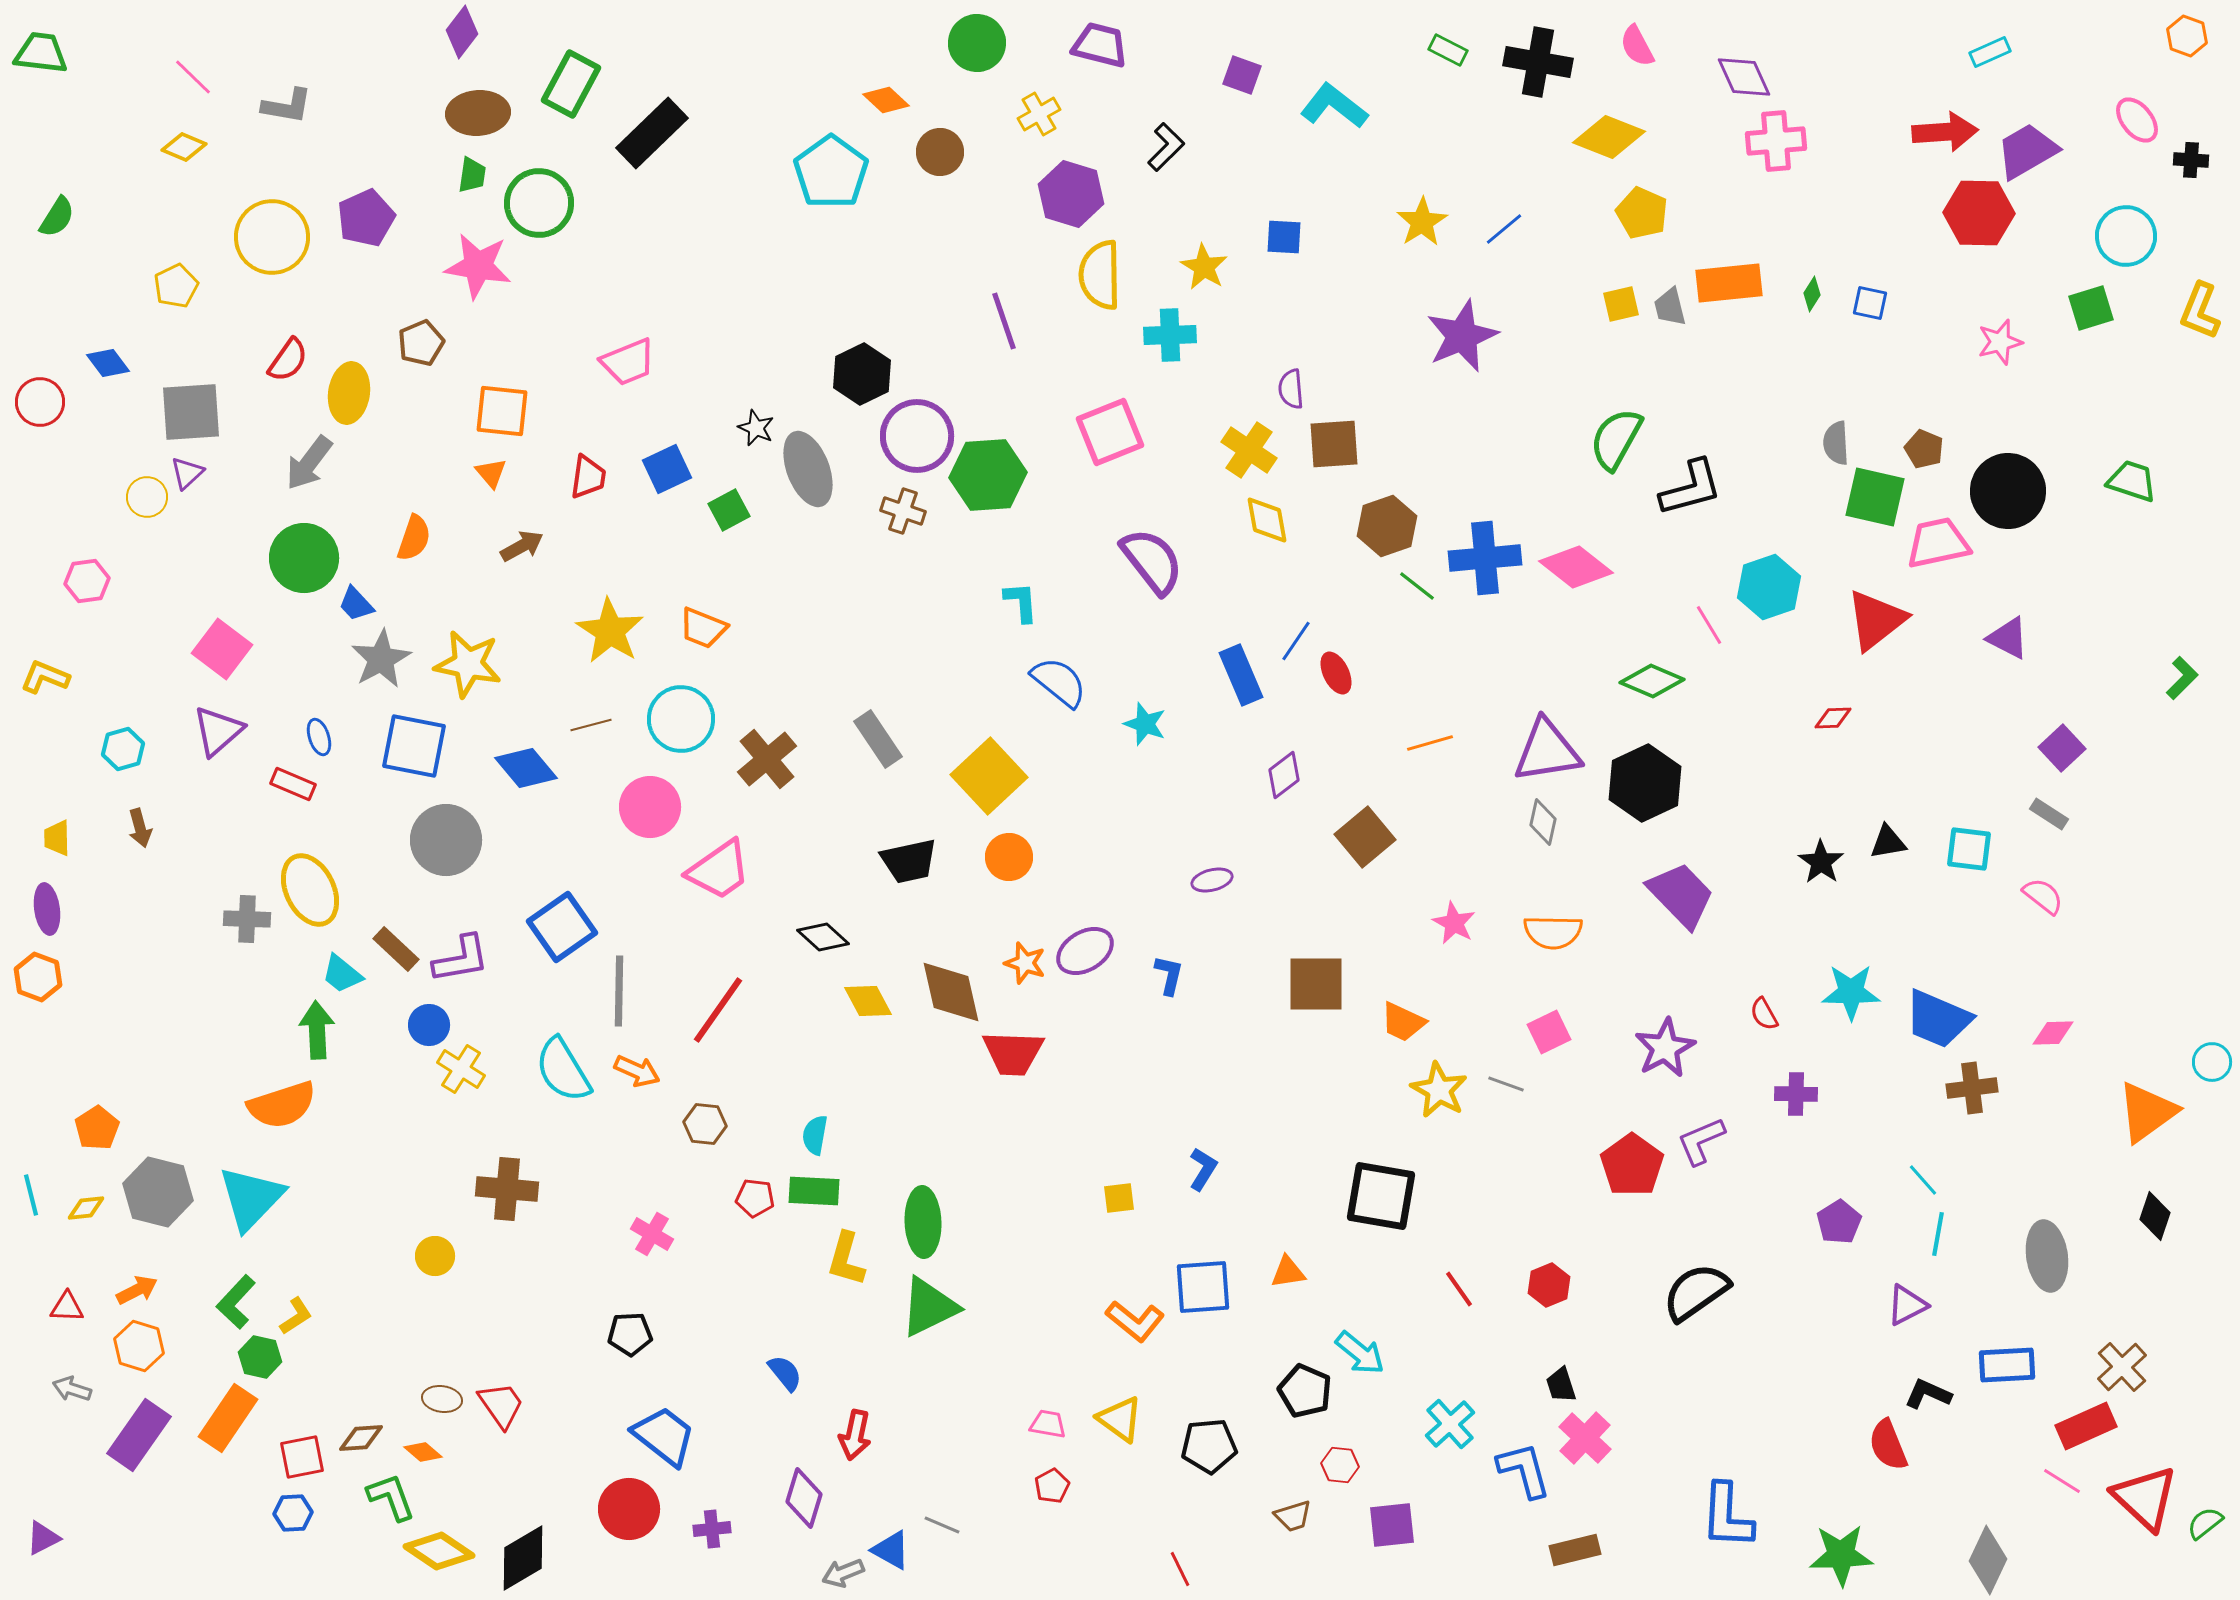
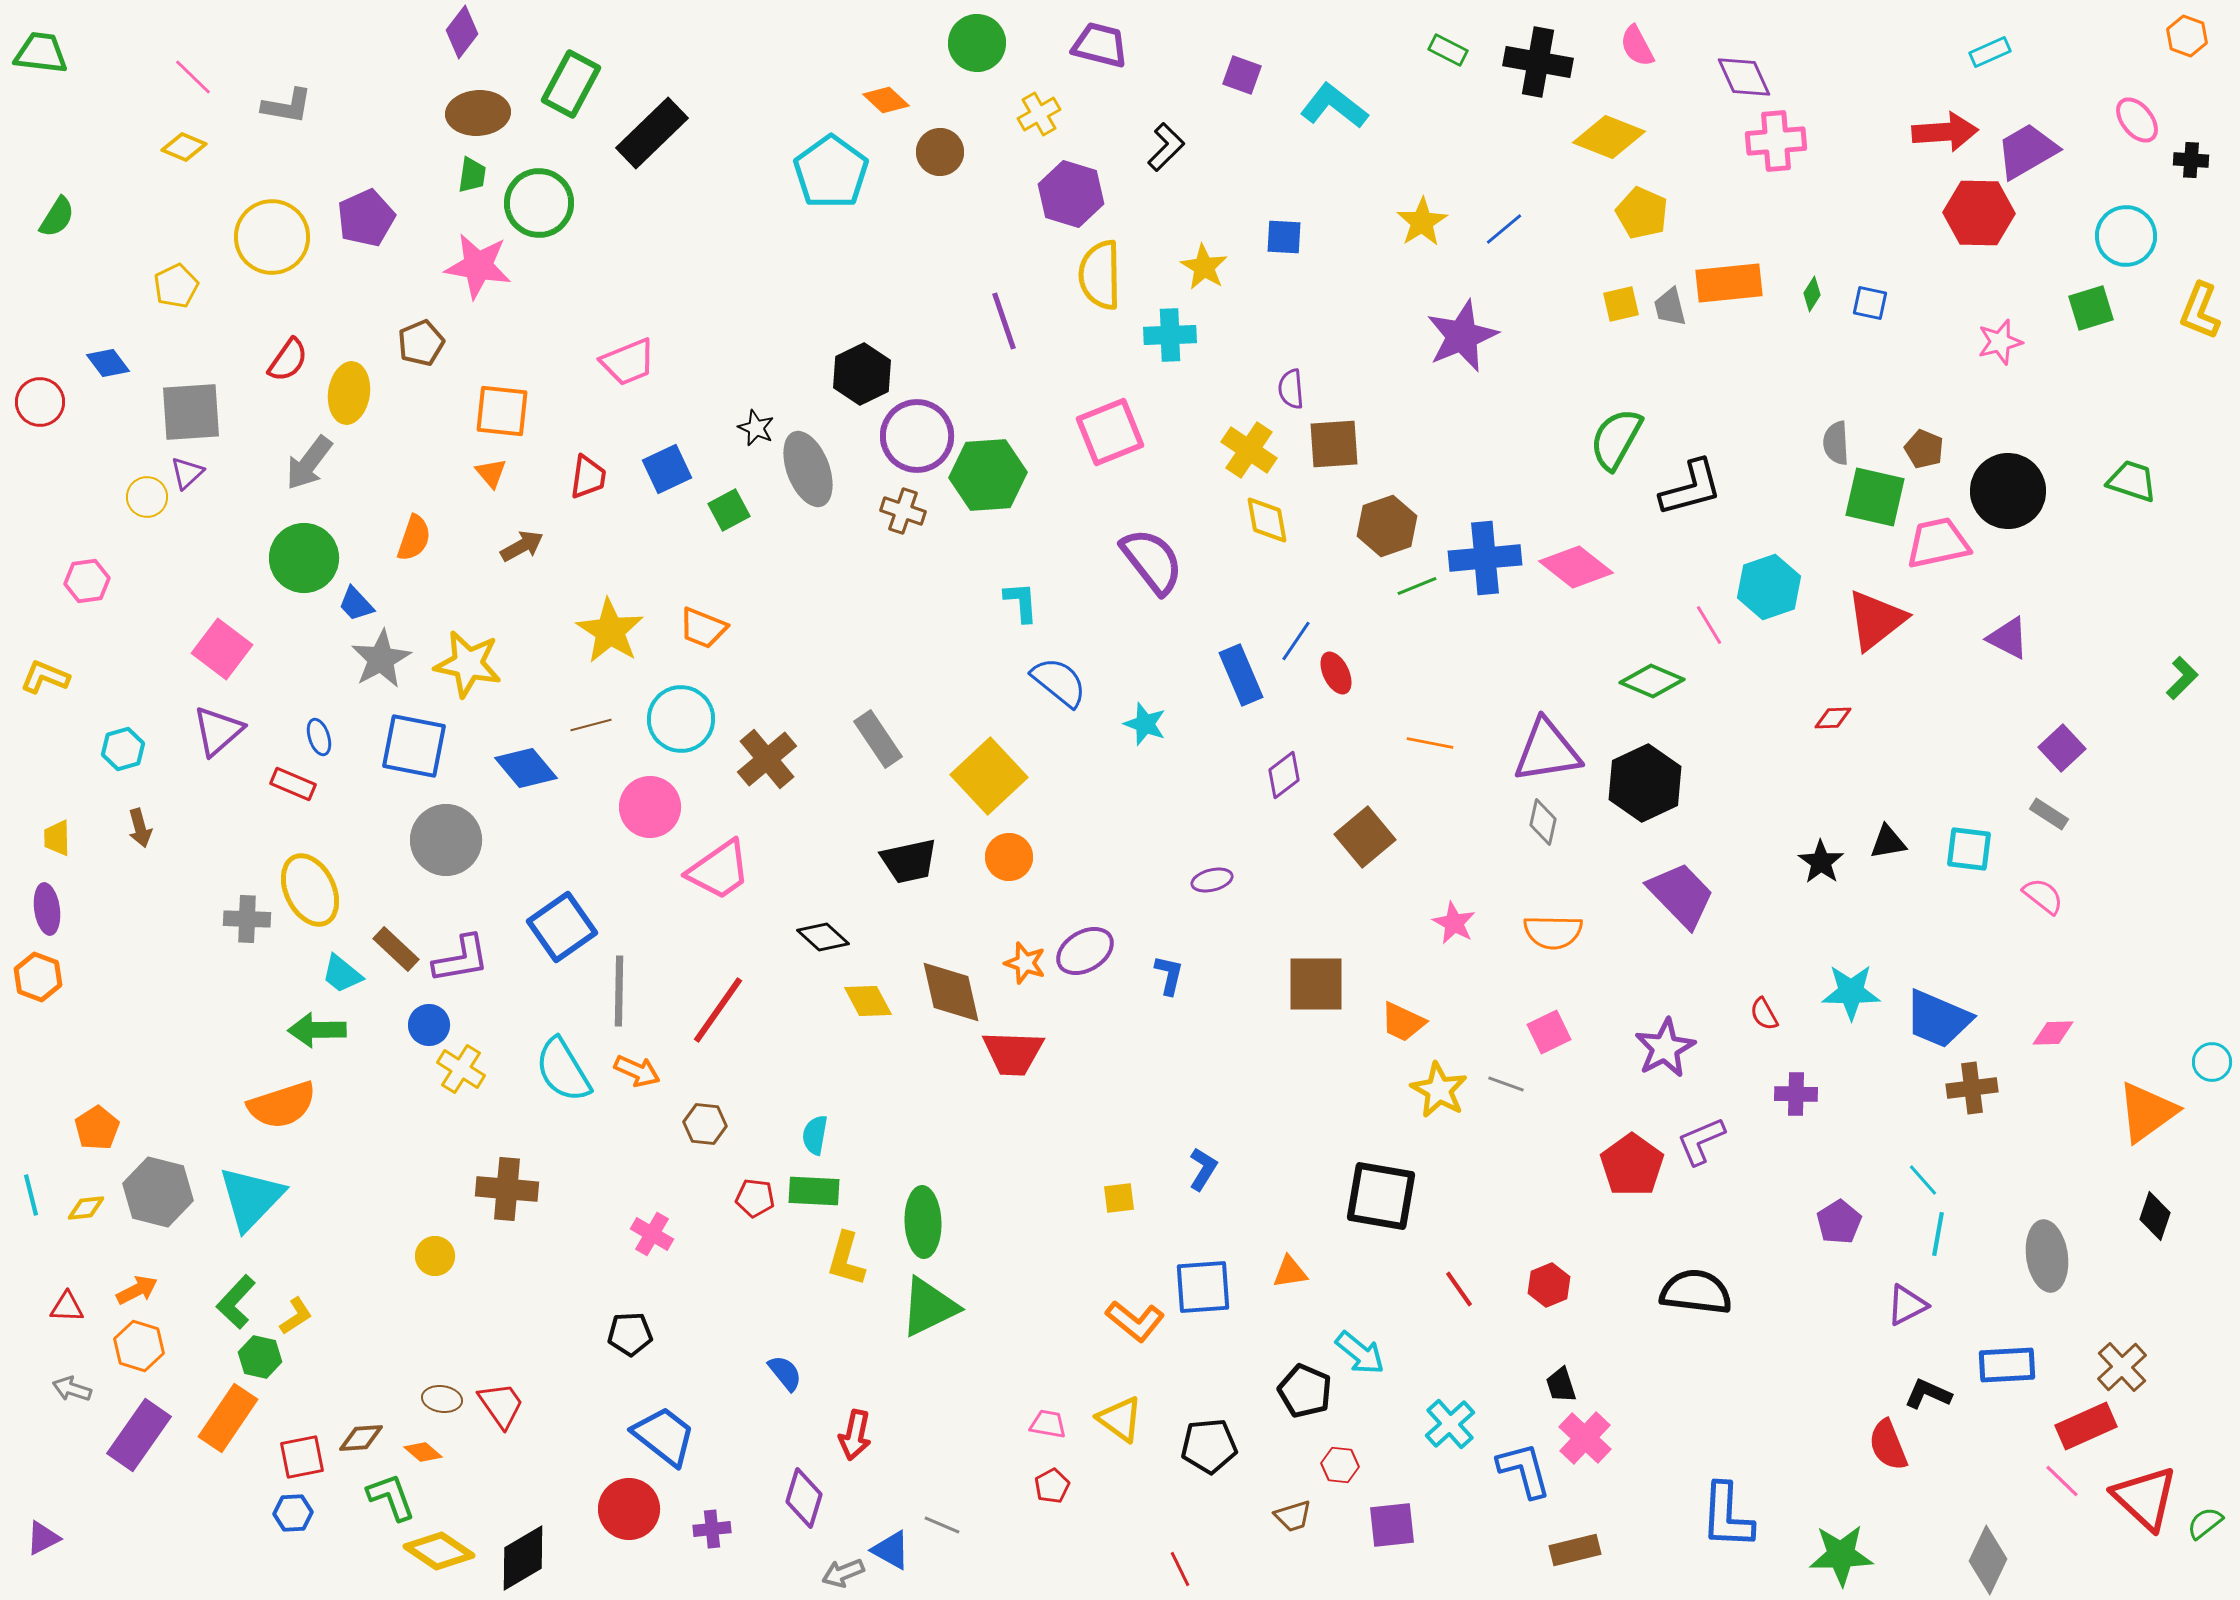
green line at (1417, 586): rotated 60 degrees counterclockwise
orange line at (1430, 743): rotated 27 degrees clockwise
green arrow at (317, 1030): rotated 88 degrees counterclockwise
orange triangle at (1288, 1272): moved 2 px right
black semicircle at (1696, 1292): rotated 42 degrees clockwise
pink line at (2062, 1481): rotated 12 degrees clockwise
